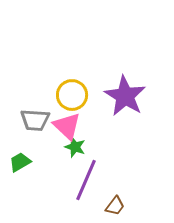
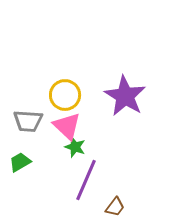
yellow circle: moved 7 px left
gray trapezoid: moved 7 px left, 1 px down
brown trapezoid: moved 1 px down
